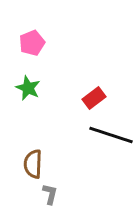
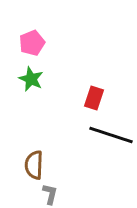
green star: moved 3 px right, 9 px up
red rectangle: rotated 35 degrees counterclockwise
brown semicircle: moved 1 px right, 1 px down
